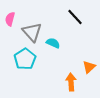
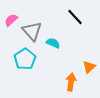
pink semicircle: moved 1 px right, 1 px down; rotated 32 degrees clockwise
gray triangle: moved 1 px up
orange arrow: rotated 12 degrees clockwise
